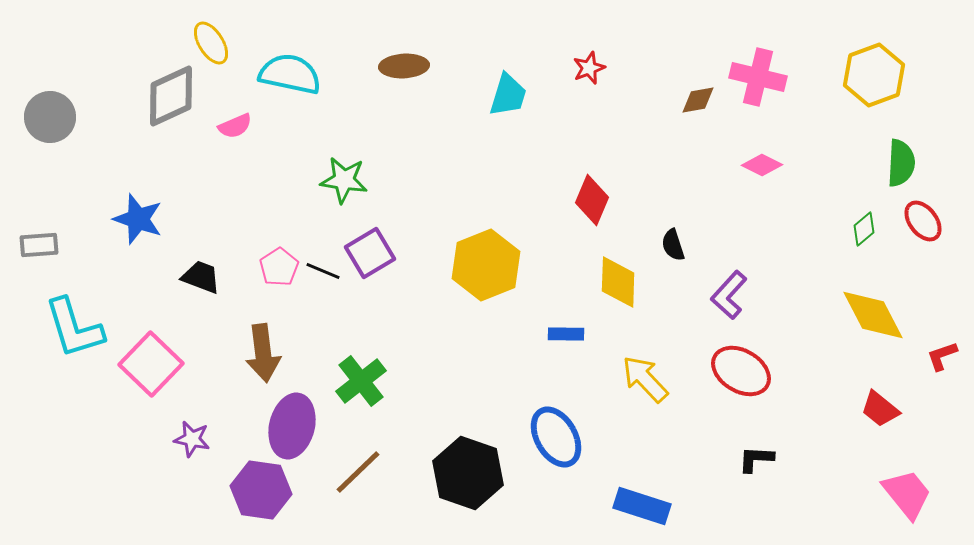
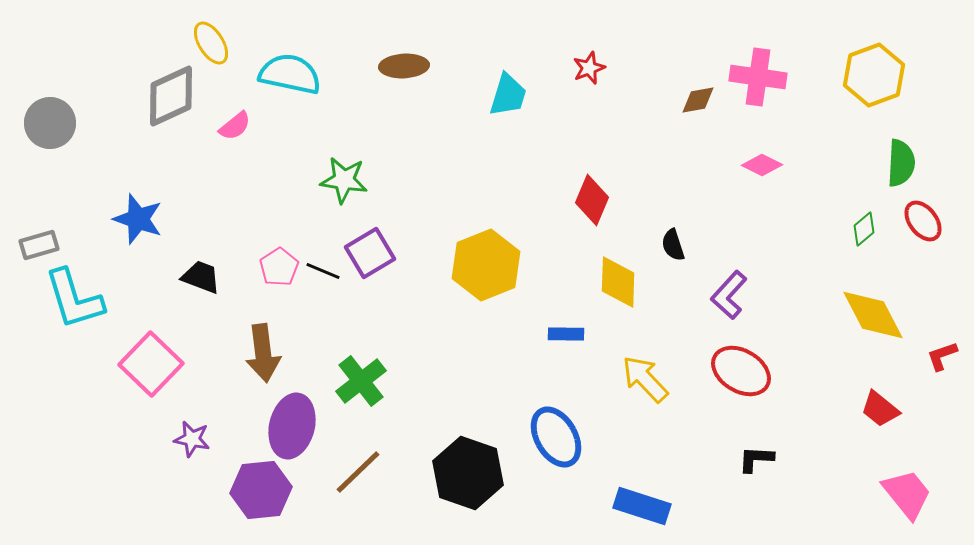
pink cross at (758, 77): rotated 6 degrees counterclockwise
gray circle at (50, 117): moved 6 px down
pink semicircle at (235, 126): rotated 16 degrees counterclockwise
gray rectangle at (39, 245): rotated 12 degrees counterclockwise
cyan L-shape at (74, 328): moved 29 px up
purple hexagon at (261, 490): rotated 14 degrees counterclockwise
